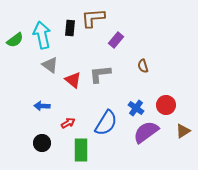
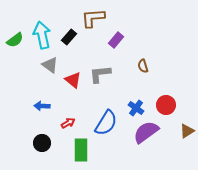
black rectangle: moved 1 px left, 9 px down; rotated 35 degrees clockwise
brown triangle: moved 4 px right
